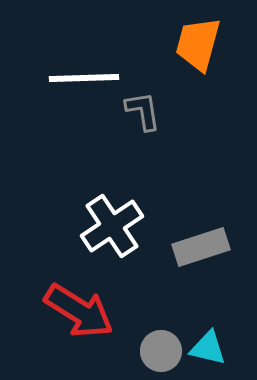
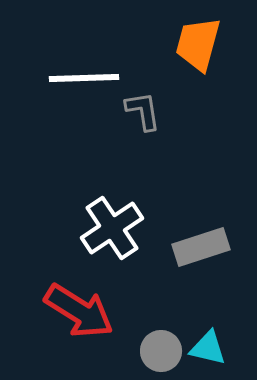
white cross: moved 2 px down
